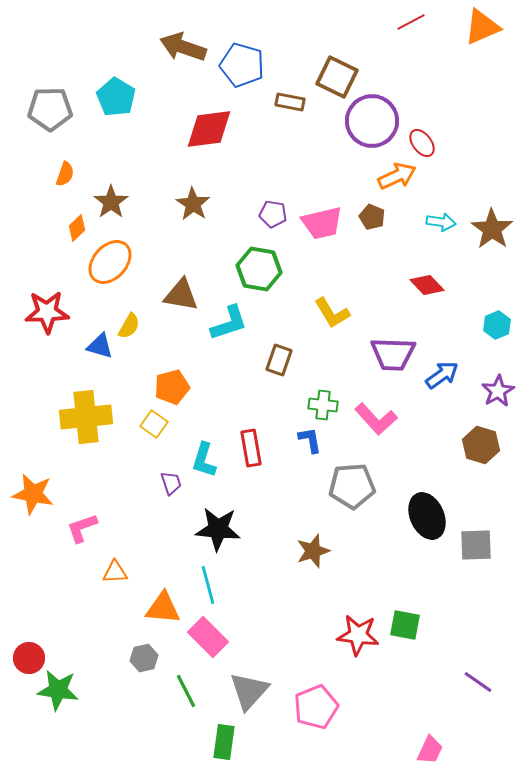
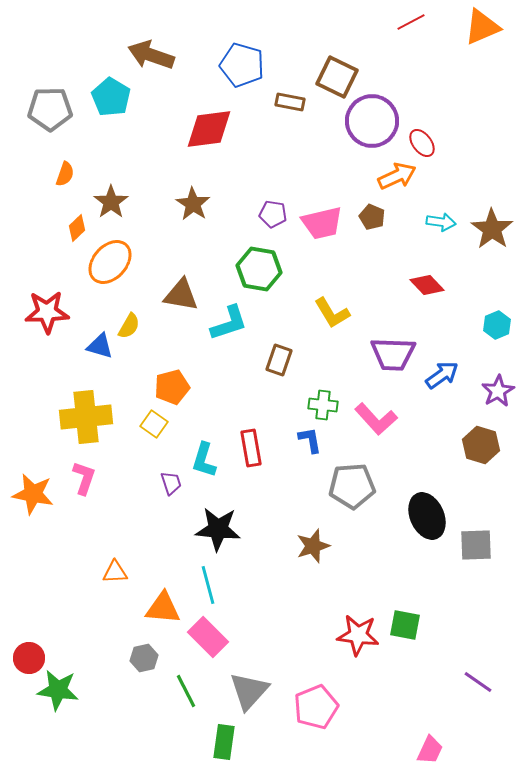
brown arrow at (183, 47): moved 32 px left, 8 px down
cyan pentagon at (116, 97): moved 5 px left
pink L-shape at (82, 528): moved 2 px right, 50 px up; rotated 128 degrees clockwise
brown star at (313, 551): moved 5 px up
